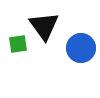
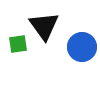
blue circle: moved 1 px right, 1 px up
